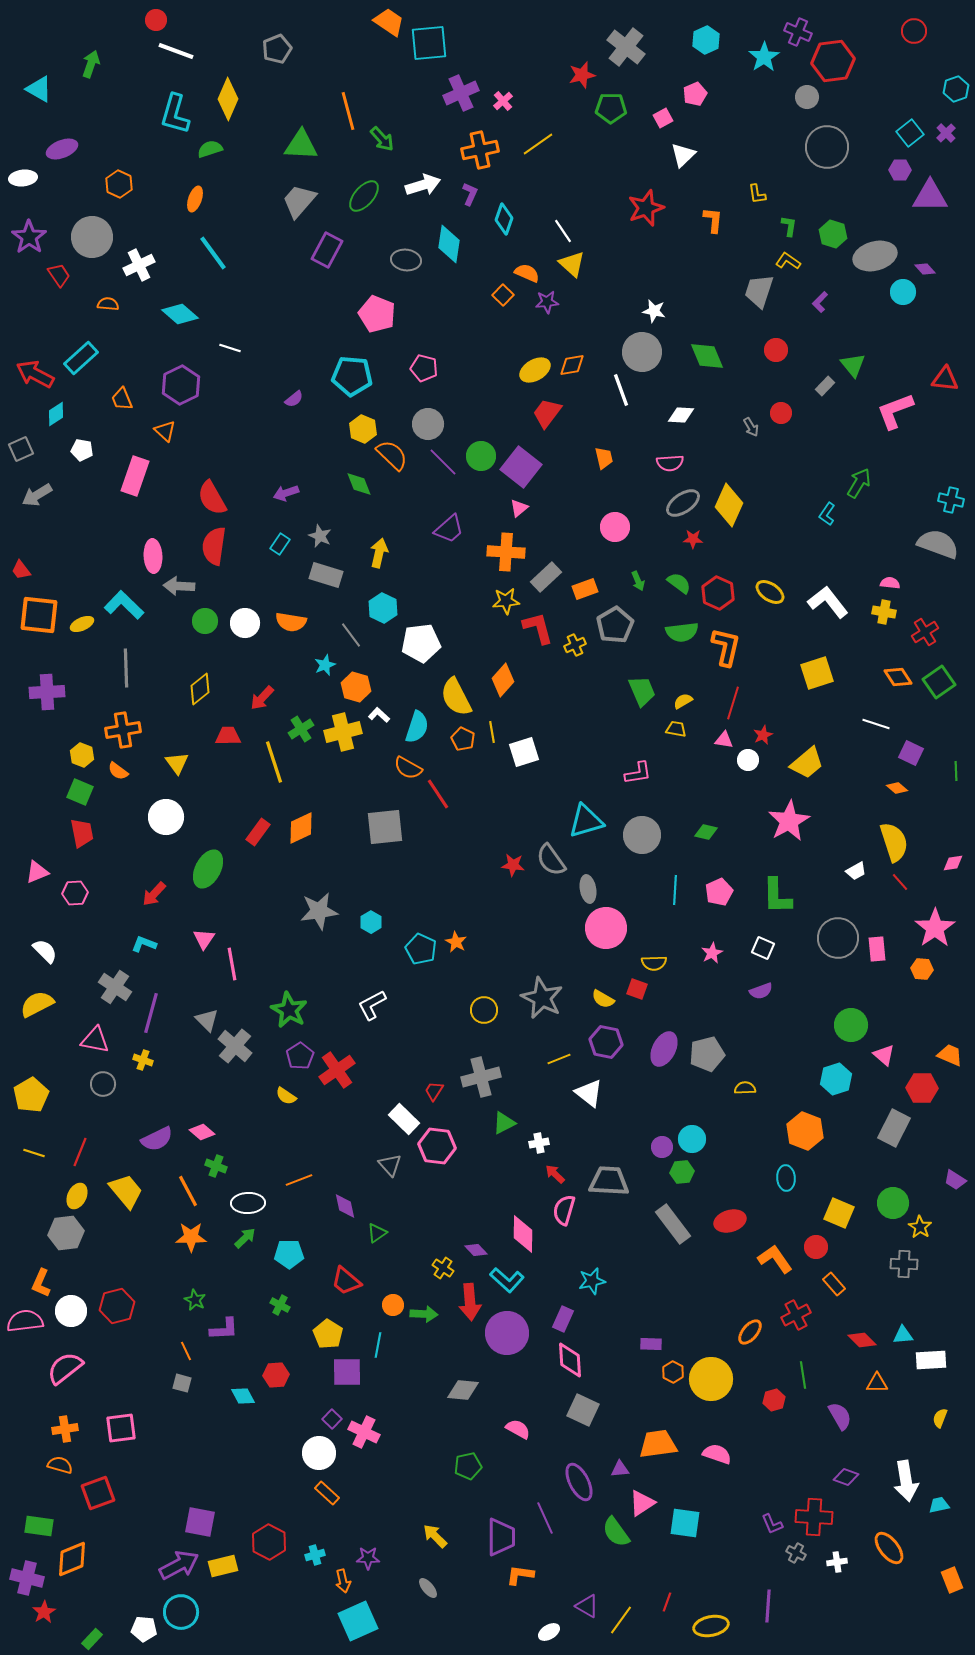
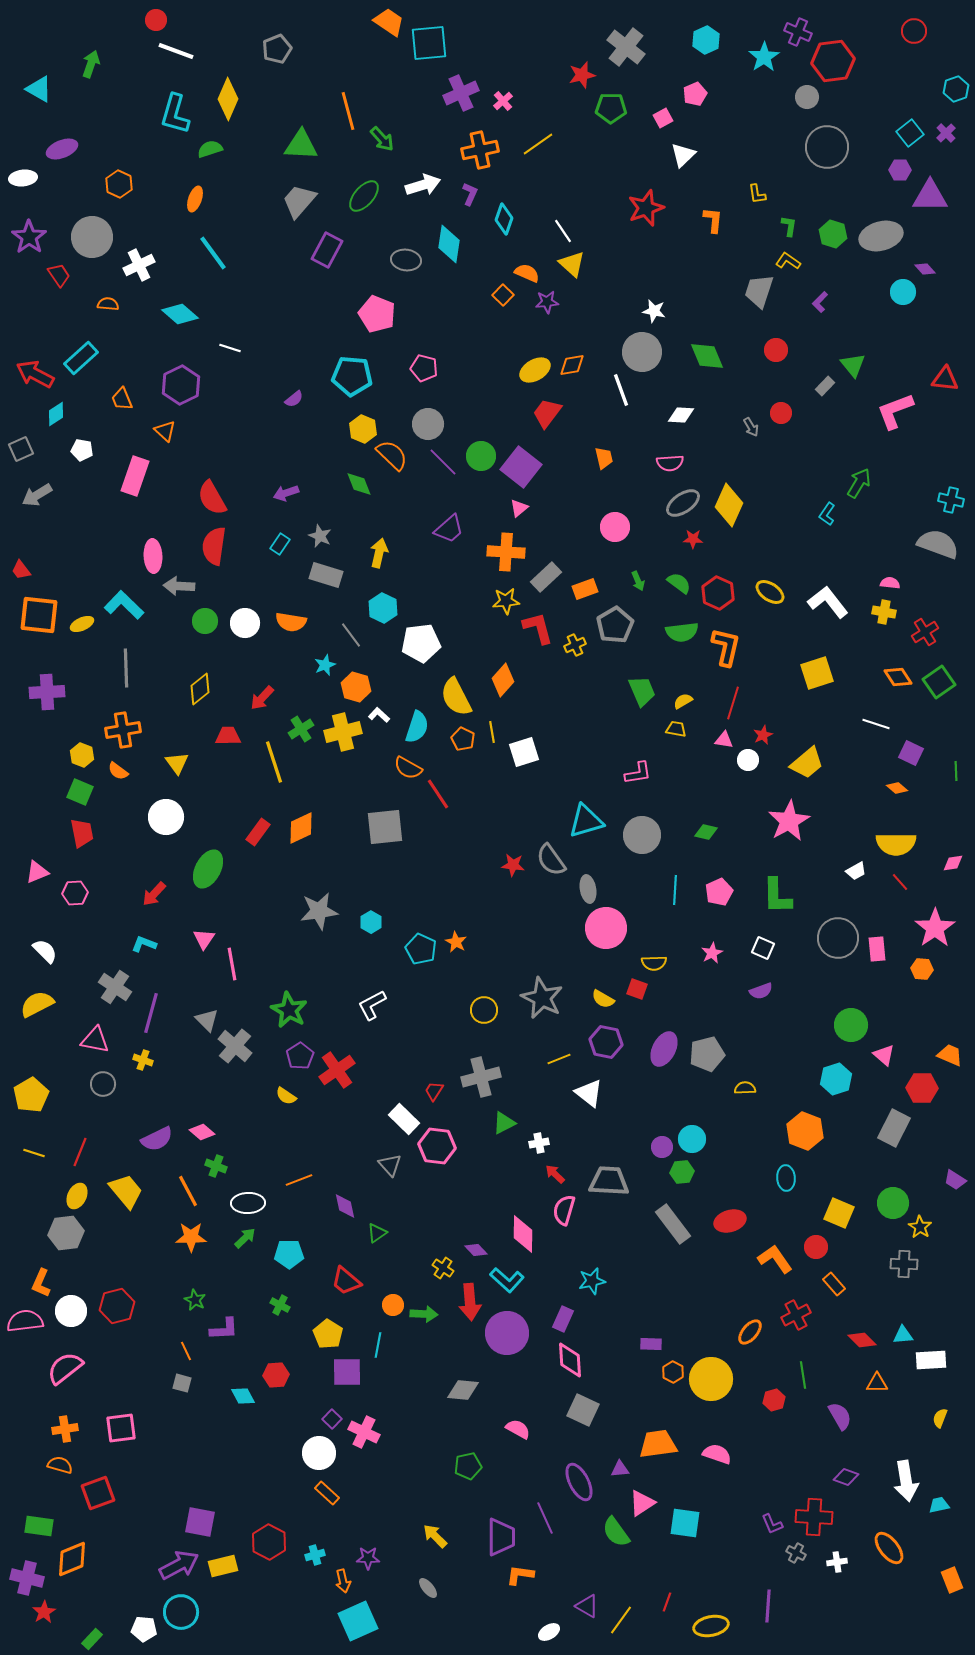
gray ellipse at (875, 256): moved 6 px right, 20 px up
yellow semicircle at (894, 842): moved 2 px right, 2 px down; rotated 108 degrees clockwise
